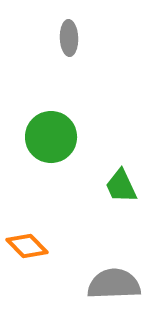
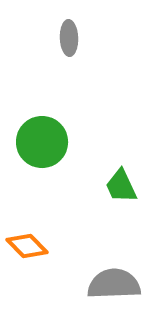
green circle: moved 9 px left, 5 px down
